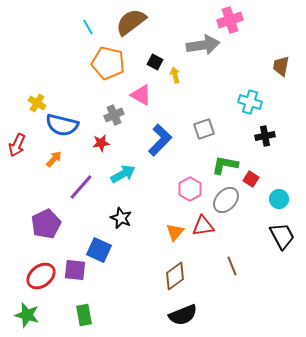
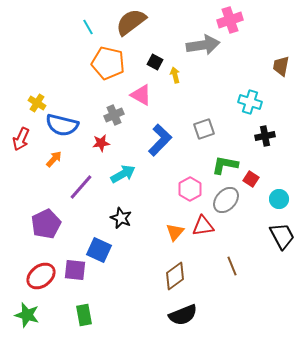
red arrow: moved 4 px right, 6 px up
